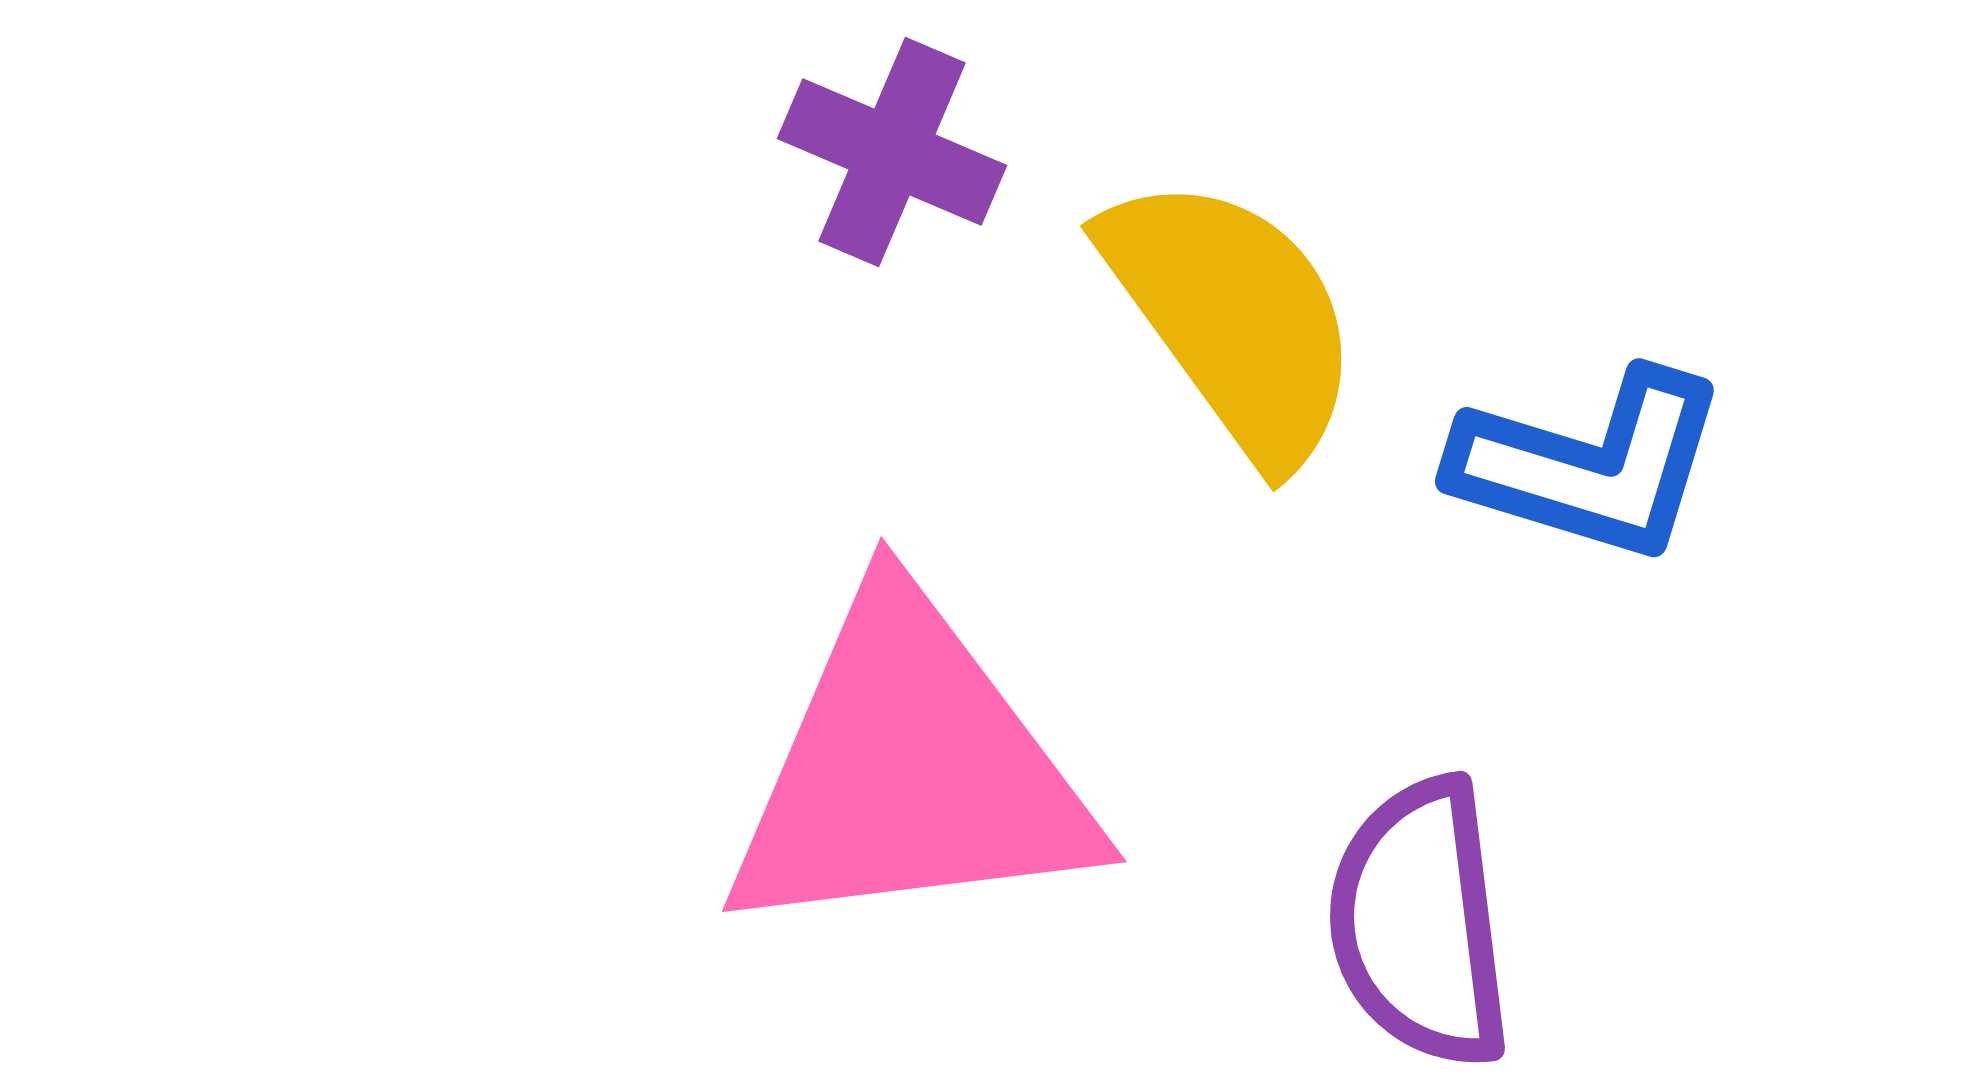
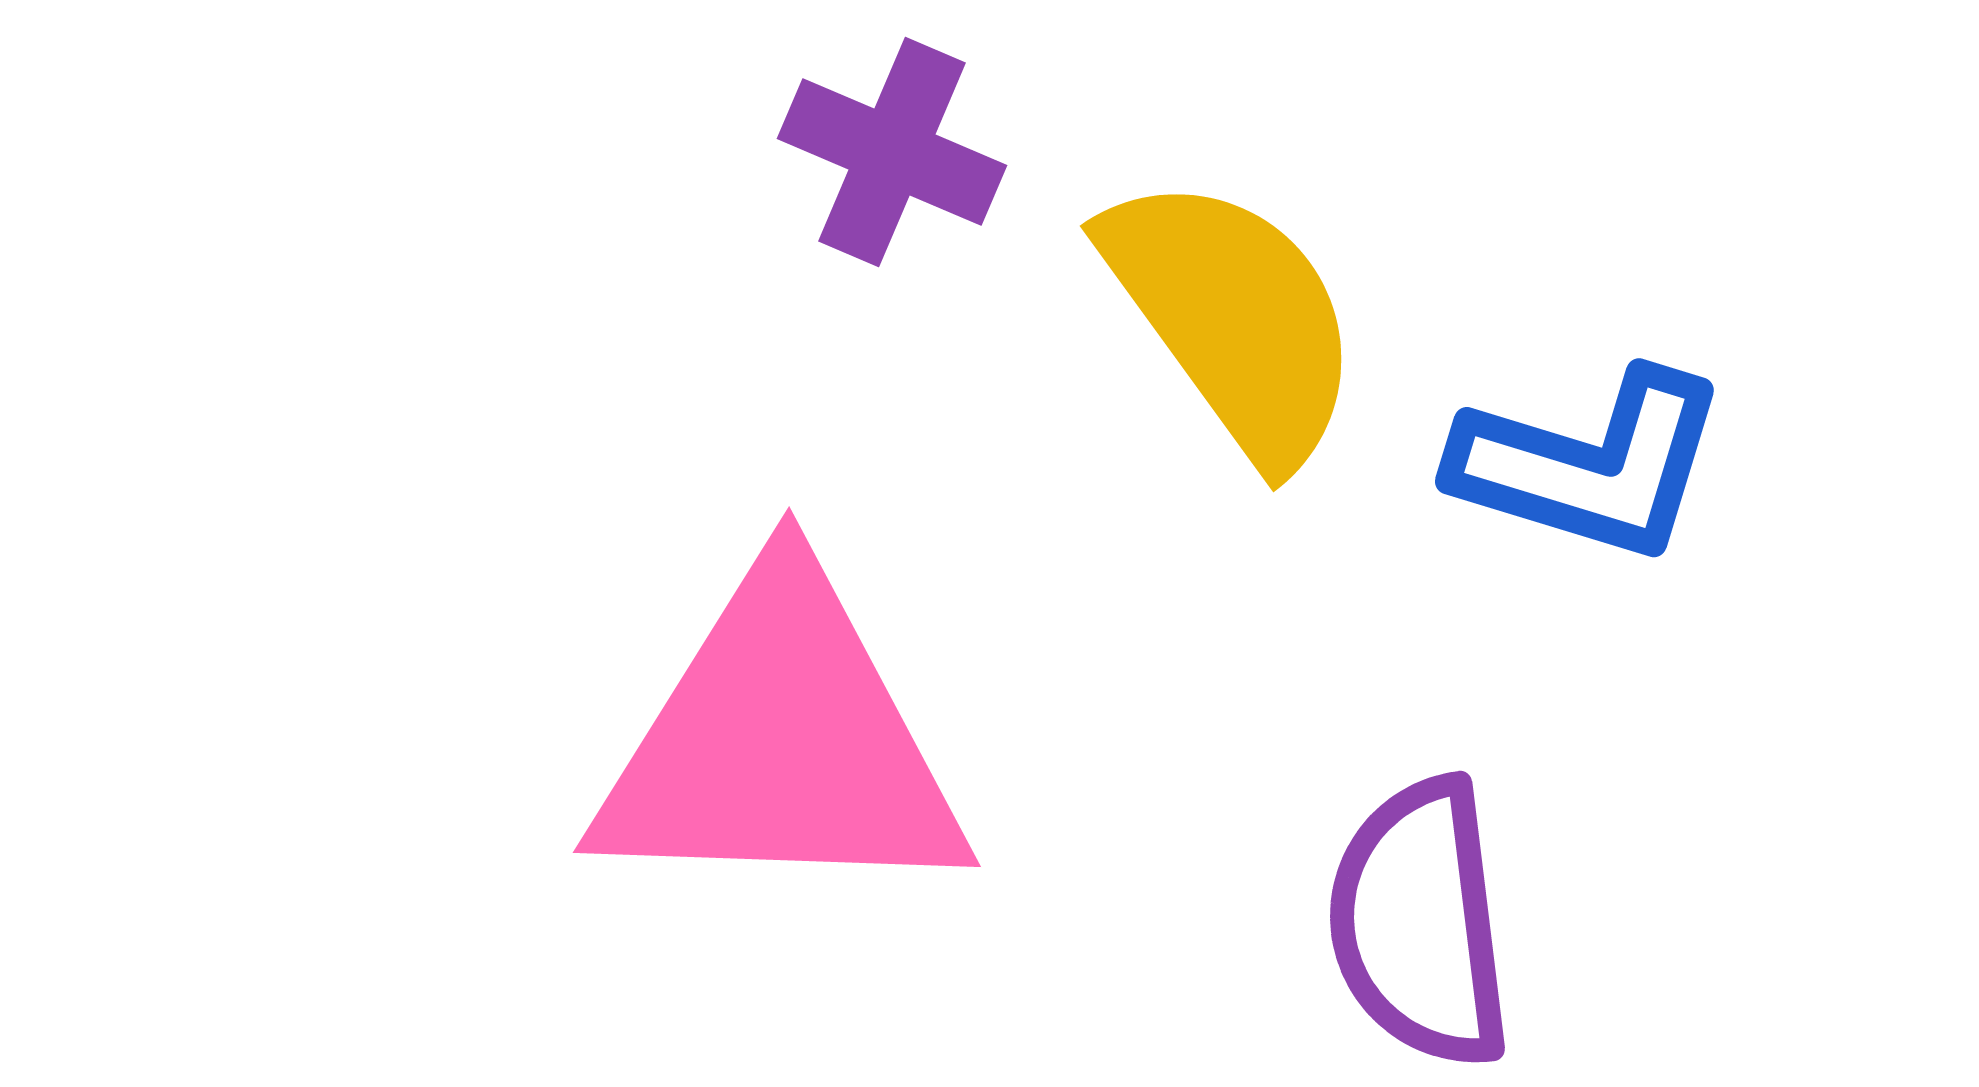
pink triangle: moved 129 px left, 28 px up; rotated 9 degrees clockwise
